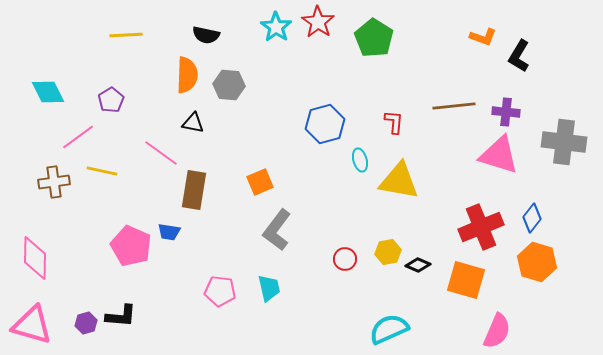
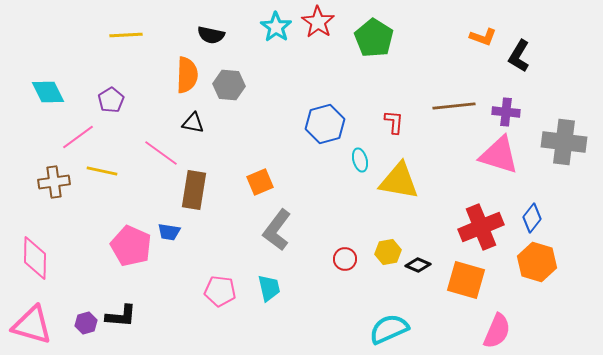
black semicircle at (206, 35): moved 5 px right
